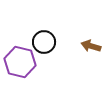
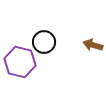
brown arrow: moved 2 px right, 1 px up
